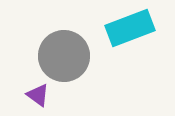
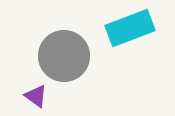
purple triangle: moved 2 px left, 1 px down
